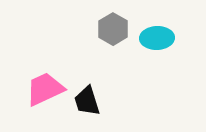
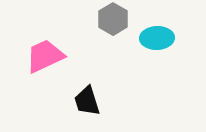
gray hexagon: moved 10 px up
pink trapezoid: moved 33 px up
